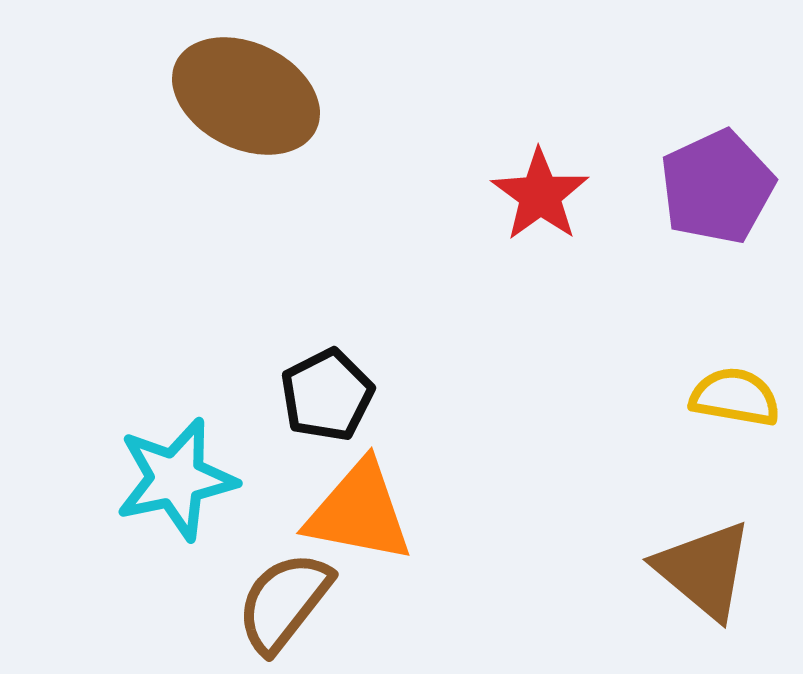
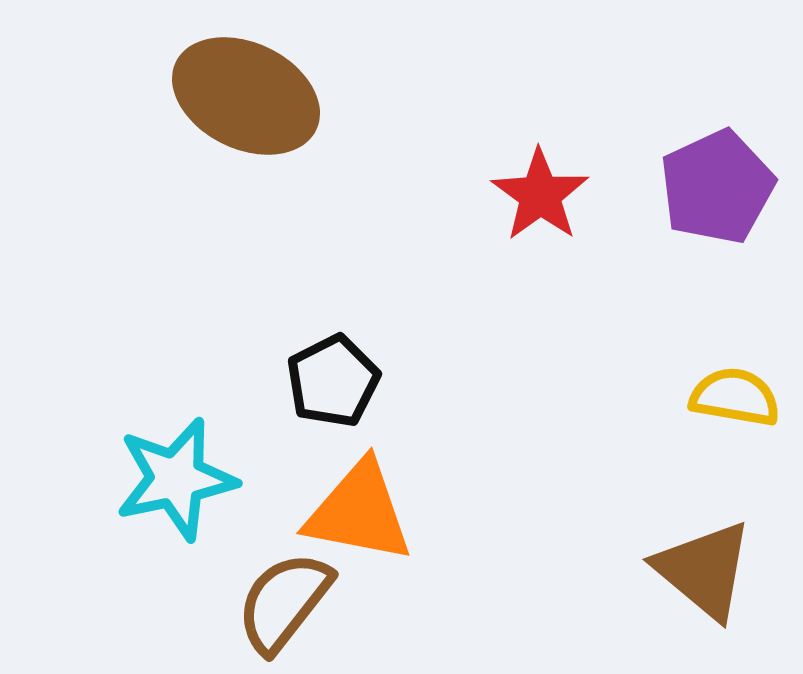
black pentagon: moved 6 px right, 14 px up
